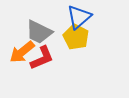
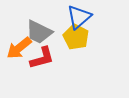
orange arrow: moved 3 px left, 4 px up
red L-shape: rotated 8 degrees clockwise
